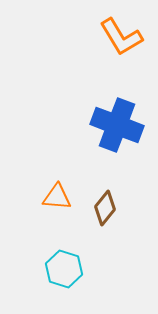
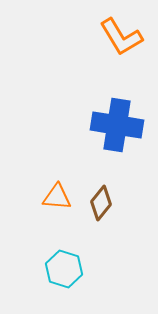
blue cross: rotated 12 degrees counterclockwise
brown diamond: moved 4 px left, 5 px up
